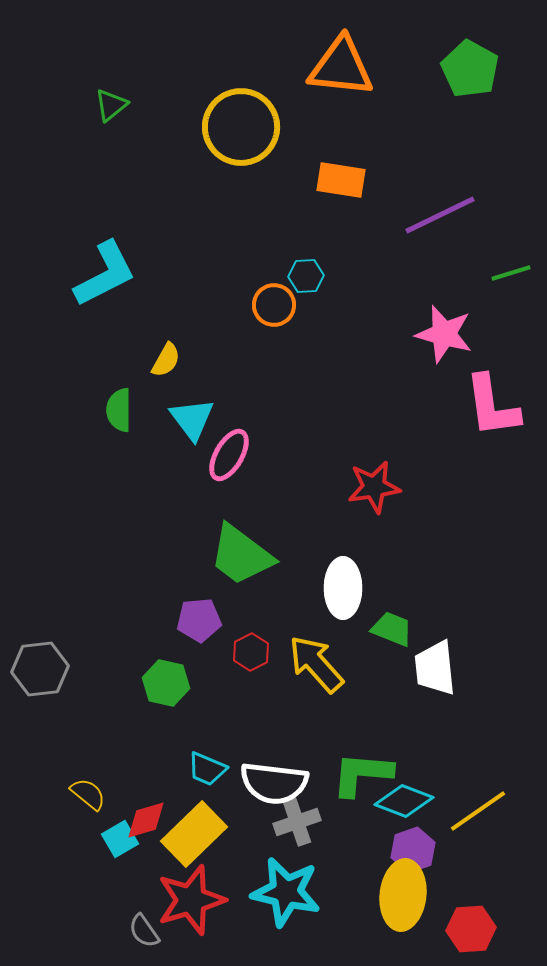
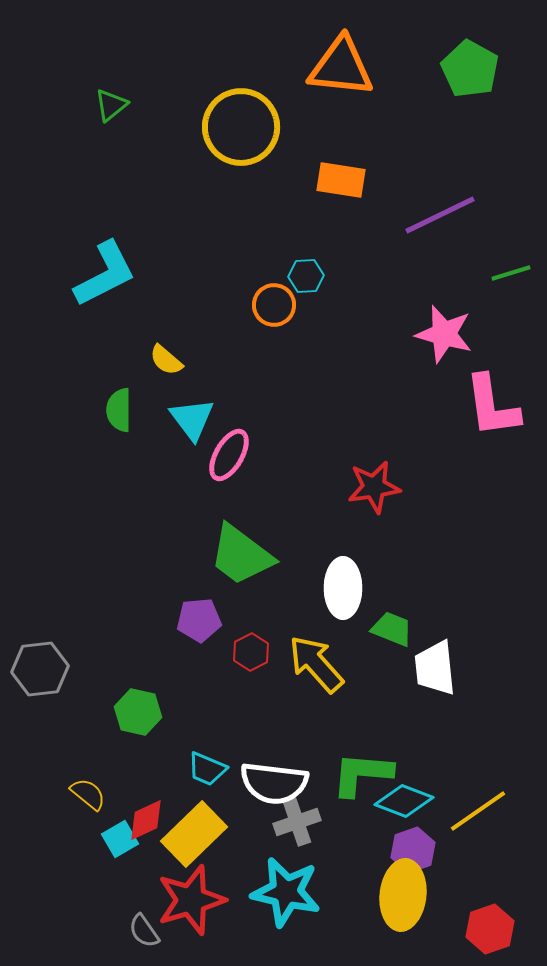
yellow semicircle at (166, 360): rotated 102 degrees clockwise
green hexagon at (166, 683): moved 28 px left, 29 px down
red diamond at (146, 820): rotated 9 degrees counterclockwise
red hexagon at (471, 929): moved 19 px right; rotated 15 degrees counterclockwise
